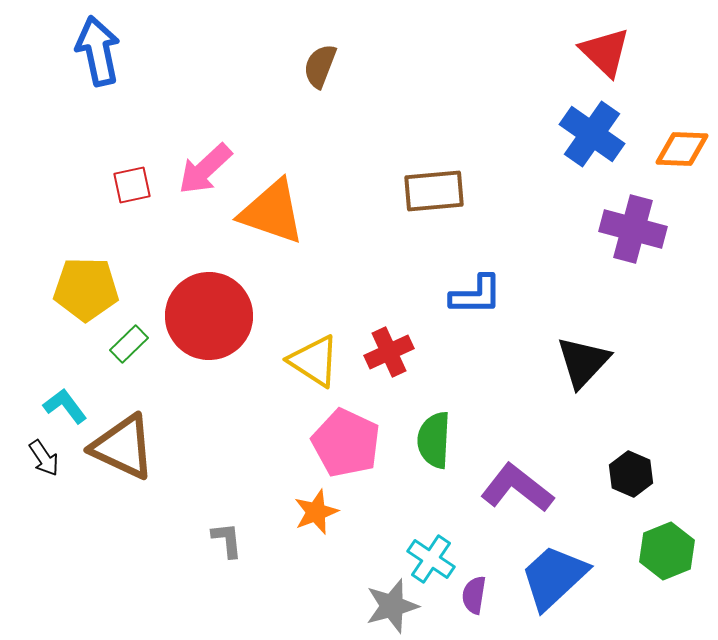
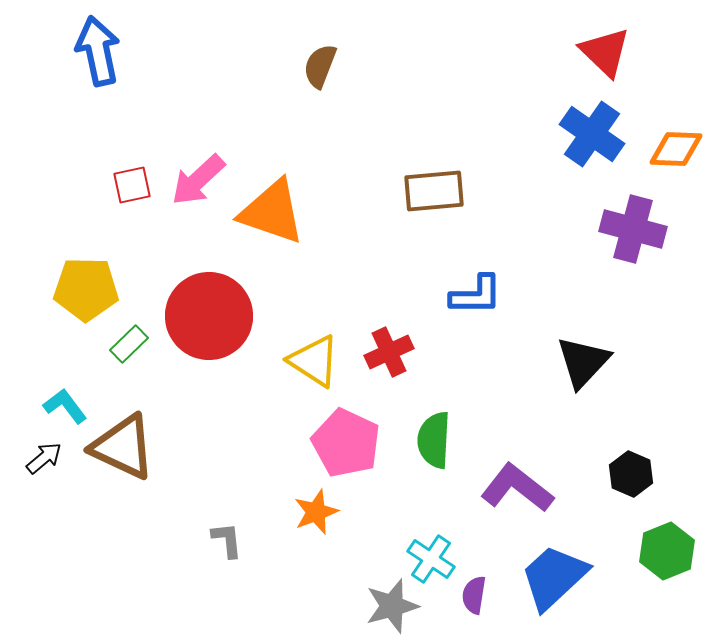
orange diamond: moved 6 px left
pink arrow: moved 7 px left, 11 px down
black arrow: rotated 96 degrees counterclockwise
